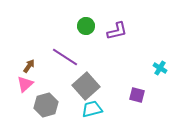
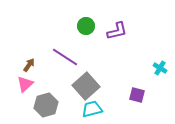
brown arrow: moved 1 px up
